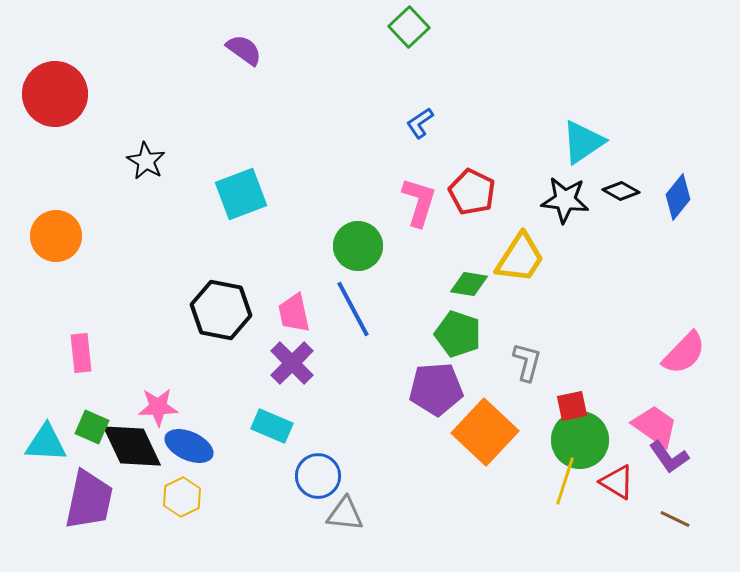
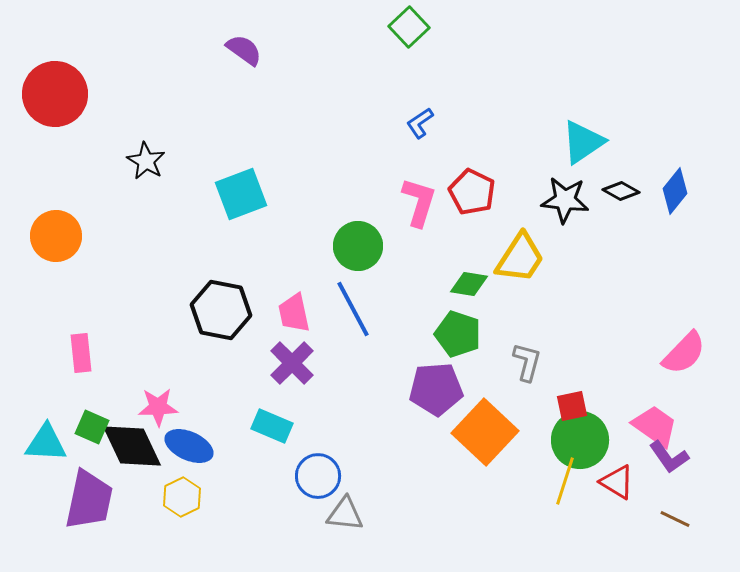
blue diamond at (678, 197): moved 3 px left, 6 px up
